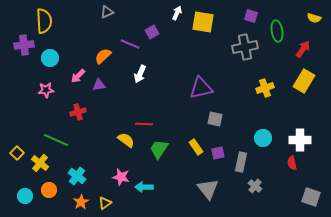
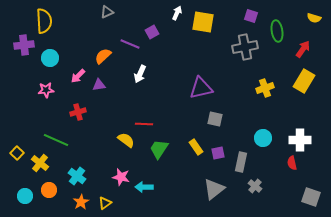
gray triangle at (208, 189): moved 6 px right; rotated 30 degrees clockwise
